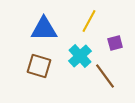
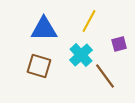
purple square: moved 4 px right, 1 px down
cyan cross: moved 1 px right, 1 px up
